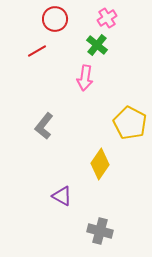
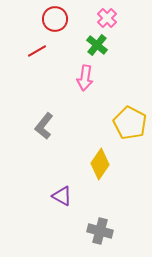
pink cross: rotated 12 degrees counterclockwise
